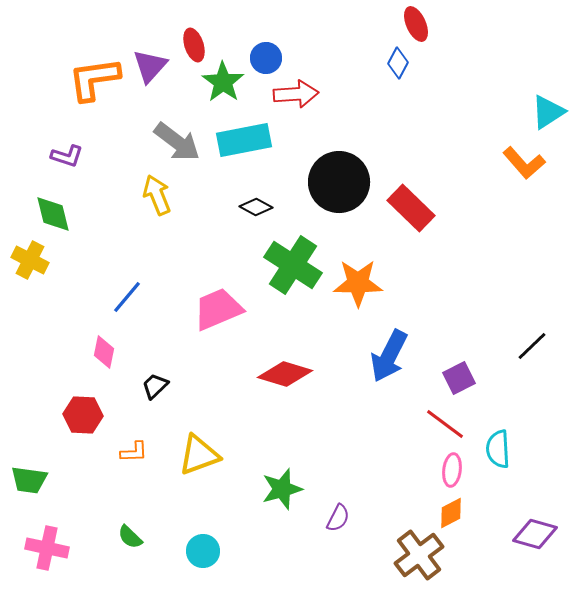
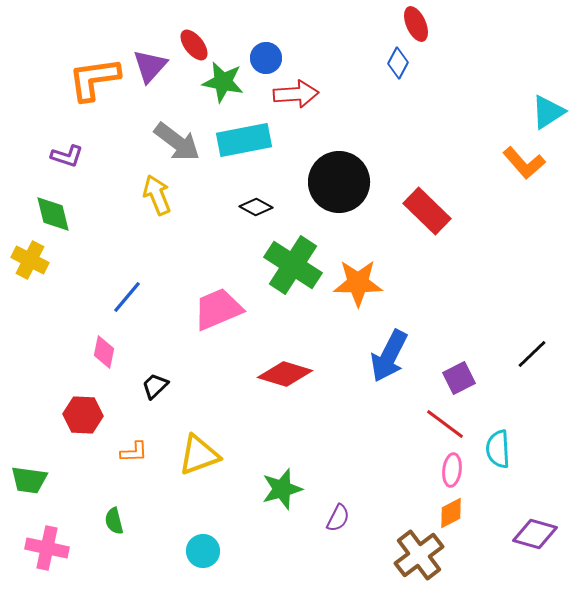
red ellipse at (194, 45): rotated 20 degrees counterclockwise
green star at (223, 82): rotated 24 degrees counterclockwise
red rectangle at (411, 208): moved 16 px right, 3 px down
black line at (532, 346): moved 8 px down
green semicircle at (130, 537): moved 16 px left, 16 px up; rotated 32 degrees clockwise
